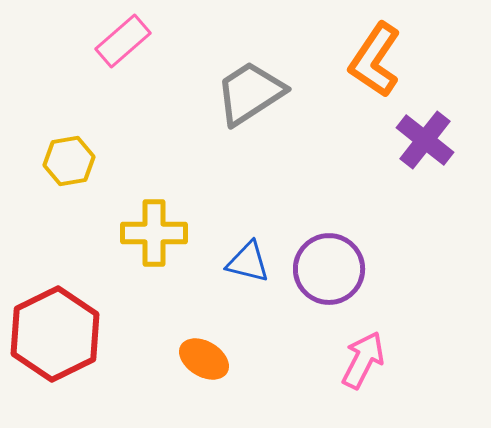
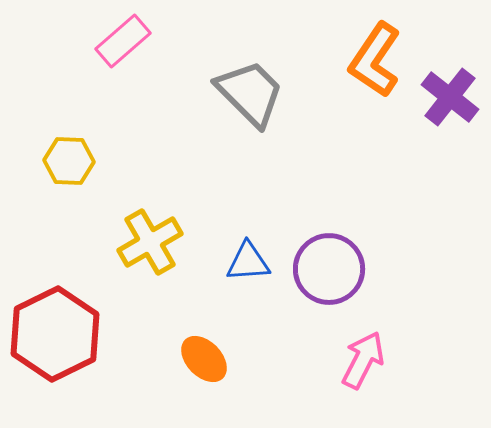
gray trapezoid: rotated 78 degrees clockwise
purple cross: moved 25 px right, 43 px up
yellow hexagon: rotated 12 degrees clockwise
yellow cross: moved 4 px left, 9 px down; rotated 30 degrees counterclockwise
blue triangle: rotated 18 degrees counterclockwise
orange ellipse: rotated 15 degrees clockwise
